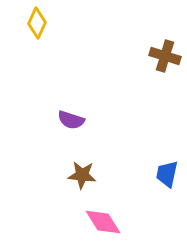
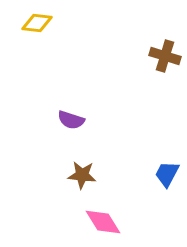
yellow diamond: rotated 72 degrees clockwise
blue trapezoid: rotated 16 degrees clockwise
